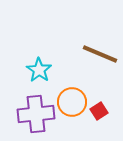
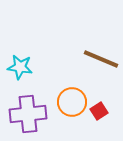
brown line: moved 1 px right, 5 px down
cyan star: moved 19 px left, 3 px up; rotated 25 degrees counterclockwise
purple cross: moved 8 px left
